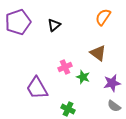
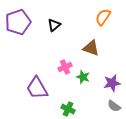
brown triangle: moved 7 px left, 5 px up; rotated 18 degrees counterclockwise
